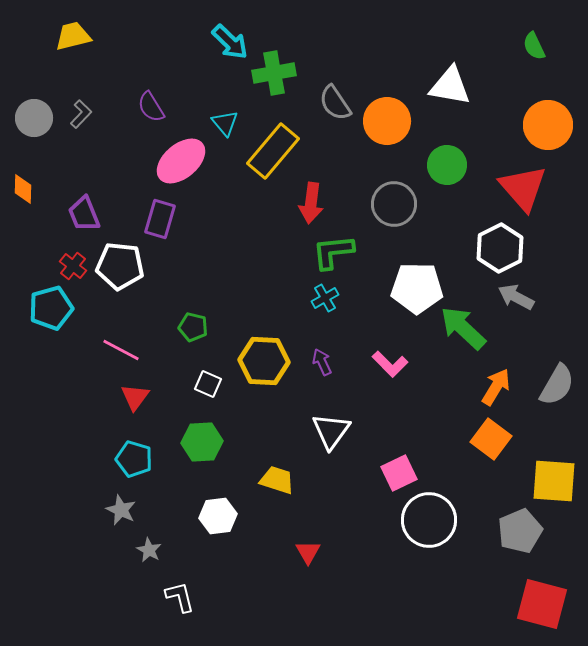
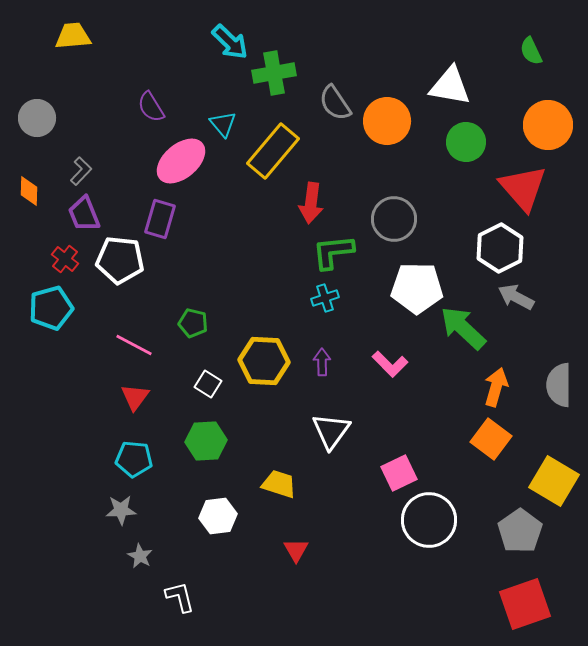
yellow trapezoid at (73, 36): rotated 9 degrees clockwise
green semicircle at (534, 46): moved 3 px left, 5 px down
gray L-shape at (81, 114): moved 57 px down
gray circle at (34, 118): moved 3 px right
cyan triangle at (225, 123): moved 2 px left, 1 px down
green circle at (447, 165): moved 19 px right, 23 px up
orange diamond at (23, 189): moved 6 px right, 2 px down
gray circle at (394, 204): moved 15 px down
red cross at (73, 266): moved 8 px left, 7 px up
white pentagon at (120, 266): moved 6 px up
cyan cross at (325, 298): rotated 12 degrees clockwise
green pentagon at (193, 327): moved 4 px up
pink line at (121, 350): moved 13 px right, 5 px up
purple arrow at (322, 362): rotated 24 degrees clockwise
white square at (208, 384): rotated 8 degrees clockwise
gray semicircle at (557, 385): moved 2 px right; rotated 150 degrees clockwise
orange arrow at (496, 387): rotated 15 degrees counterclockwise
green hexagon at (202, 442): moved 4 px right, 1 px up
cyan pentagon at (134, 459): rotated 12 degrees counterclockwise
yellow trapezoid at (277, 480): moved 2 px right, 4 px down
yellow square at (554, 481): rotated 27 degrees clockwise
gray star at (121, 510): rotated 28 degrees counterclockwise
gray pentagon at (520, 531): rotated 12 degrees counterclockwise
gray star at (149, 550): moved 9 px left, 6 px down
red triangle at (308, 552): moved 12 px left, 2 px up
red square at (542, 604): moved 17 px left; rotated 34 degrees counterclockwise
